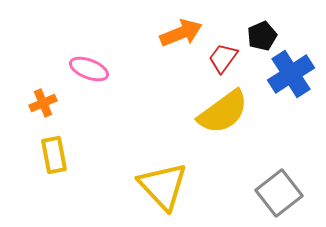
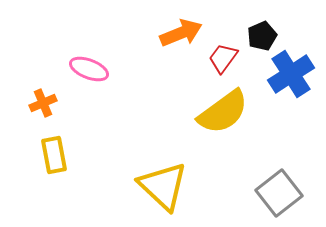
yellow triangle: rotated 4 degrees counterclockwise
